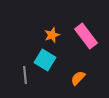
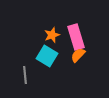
pink rectangle: moved 10 px left, 1 px down; rotated 20 degrees clockwise
cyan square: moved 2 px right, 4 px up
orange semicircle: moved 23 px up
